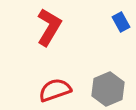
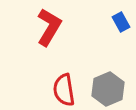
red semicircle: moved 9 px right; rotated 80 degrees counterclockwise
